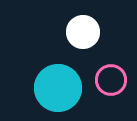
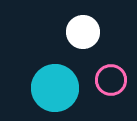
cyan circle: moved 3 px left
